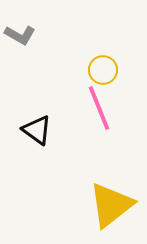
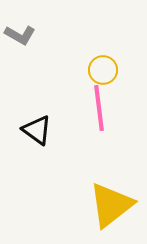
pink line: rotated 15 degrees clockwise
